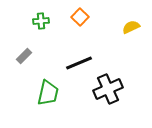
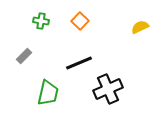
orange square: moved 4 px down
green cross: rotated 14 degrees clockwise
yellow semicircle: moved 9 px right
